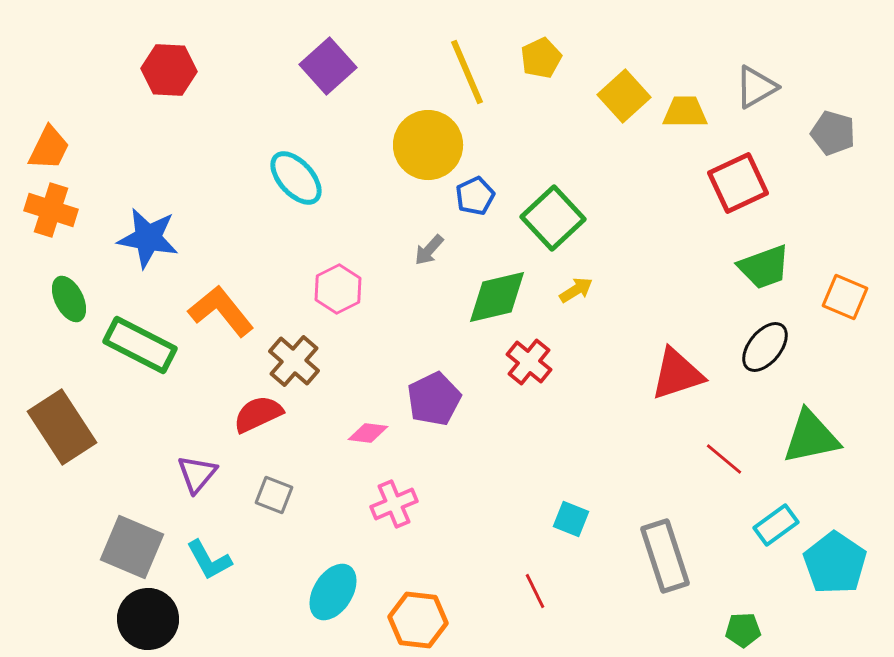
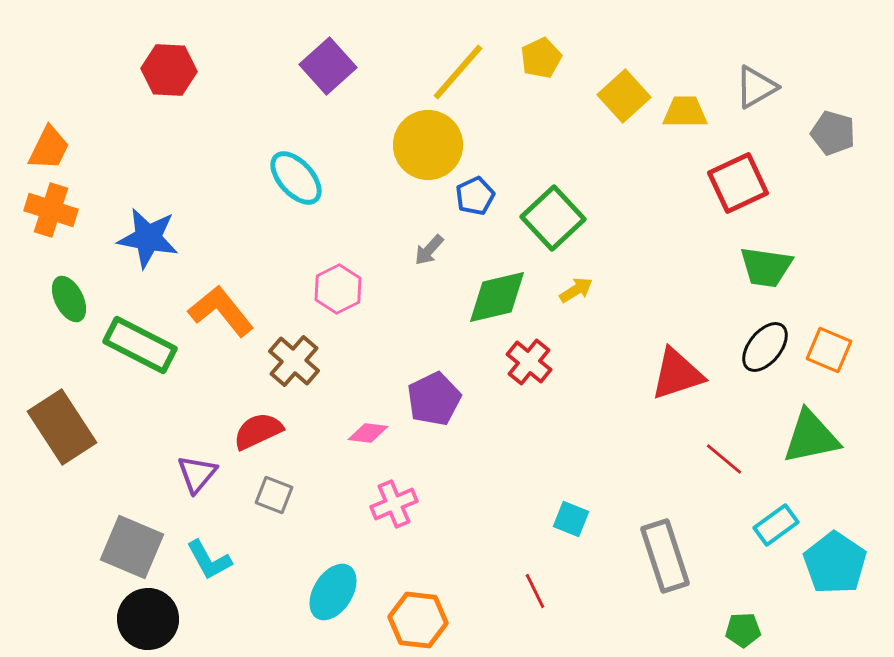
yellow line at (467, 72): moved 9 px left; rotated 64 degrees clockwise
green trapezoid at (764, 267): moved 2 px right; rotated 28 degrees clockwise
orange square at (845, 297): moved 16 px left, 53 px down
red semicircle at (258, 414): moved 17 px down
